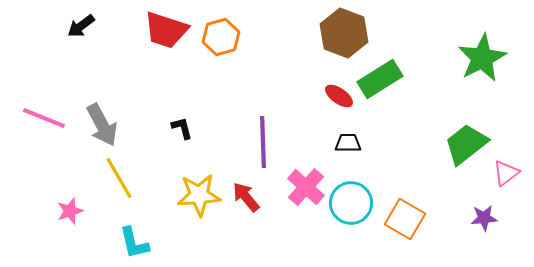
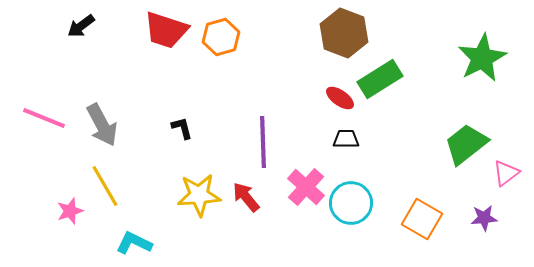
red ellipse: moved 1 px right, 2 px down
black trapezoid: moved 2 px left, 4 px up
yellow line: moved 14 px left, 8 px down
orange square: moved 17 px right
cyan L-shape: rotated 129 degrees clockwise
